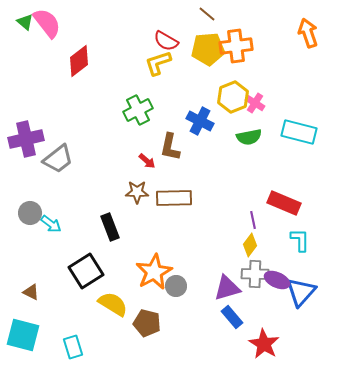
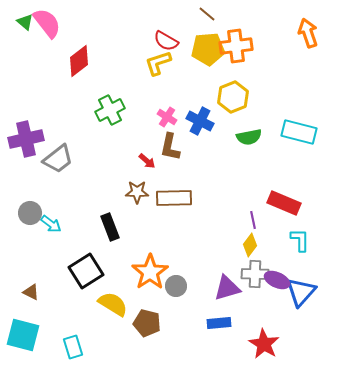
pink cross at (255, 103): moved 88 px left, 14 px down
green cross at (138, 110): moved 28 px left
orange star at (154, 272): moved 4 px left; rotated 6 degrees counterclockwise
blue rectangle at (232, 317): moved 13 px left, 6 px down; rotated 55 degrees counterclockwise
